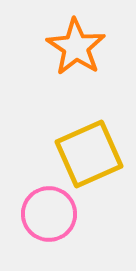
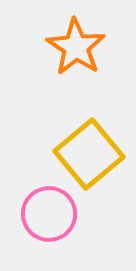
yellow square: rotated 16 degrees counterclockwise
